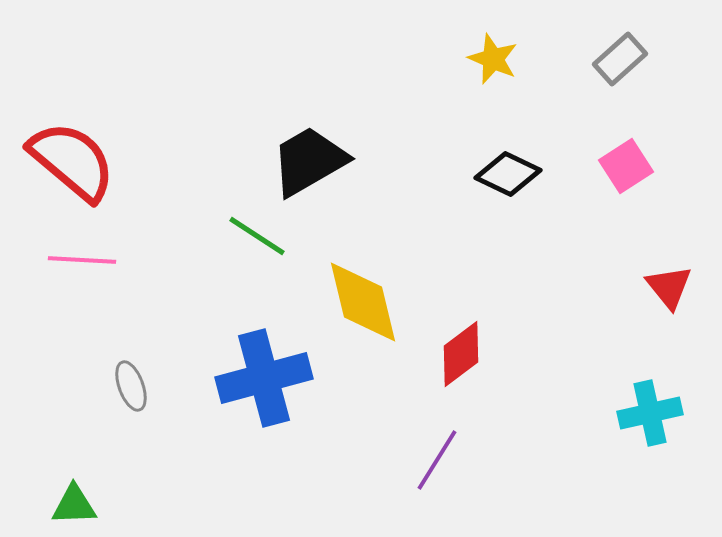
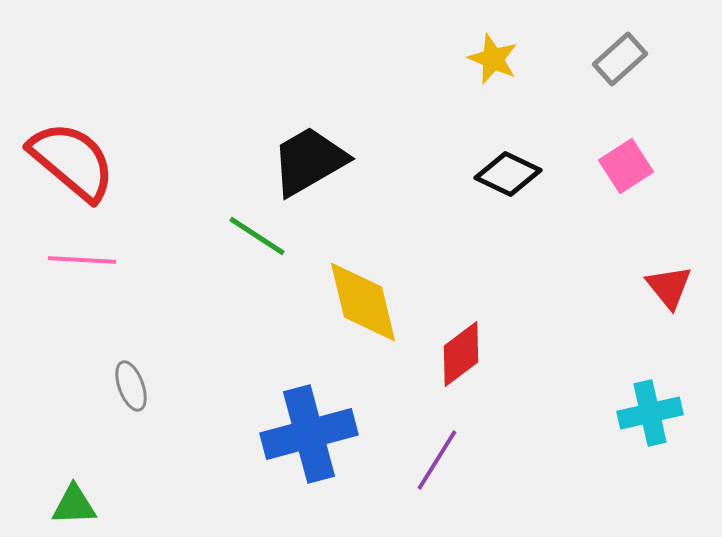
blue cross: moved 45 px right, 56 px down
